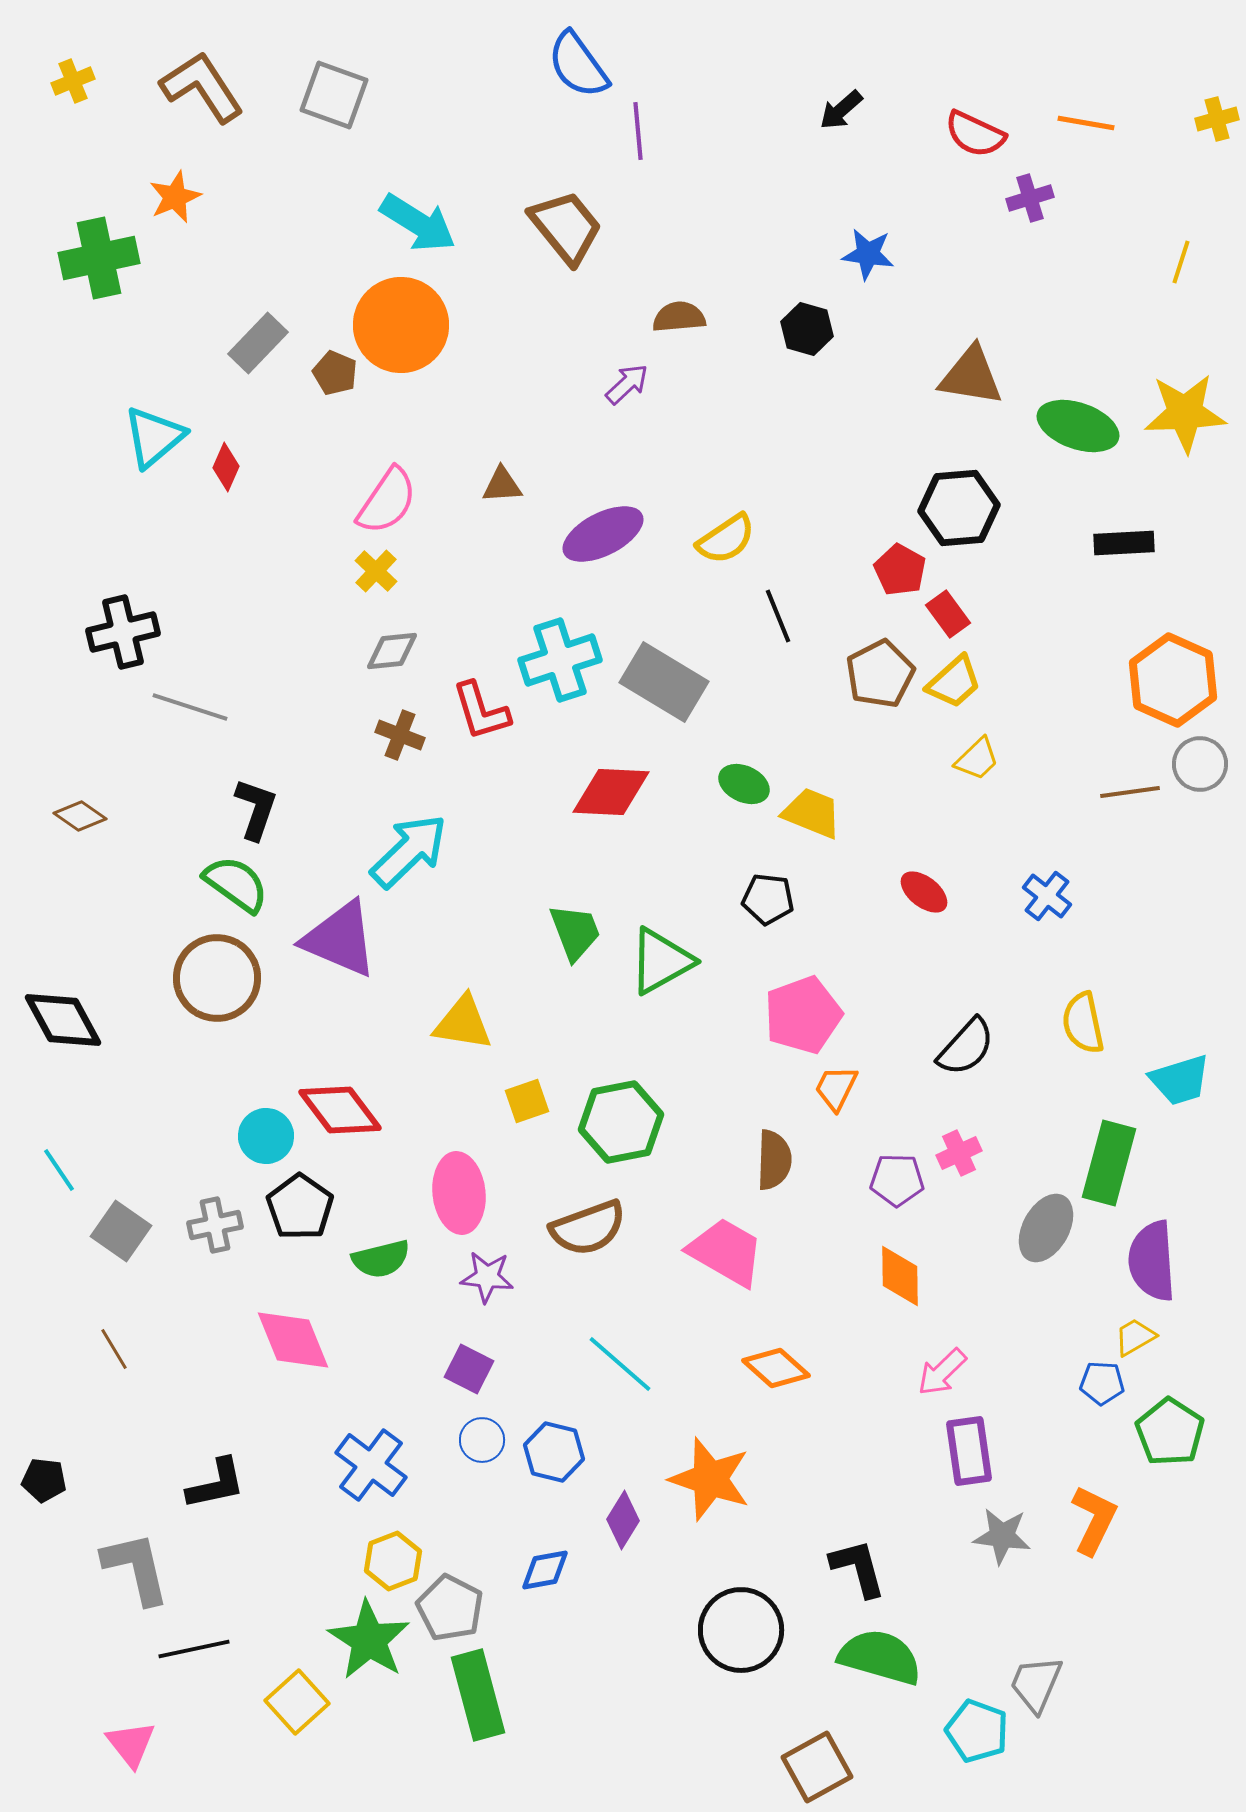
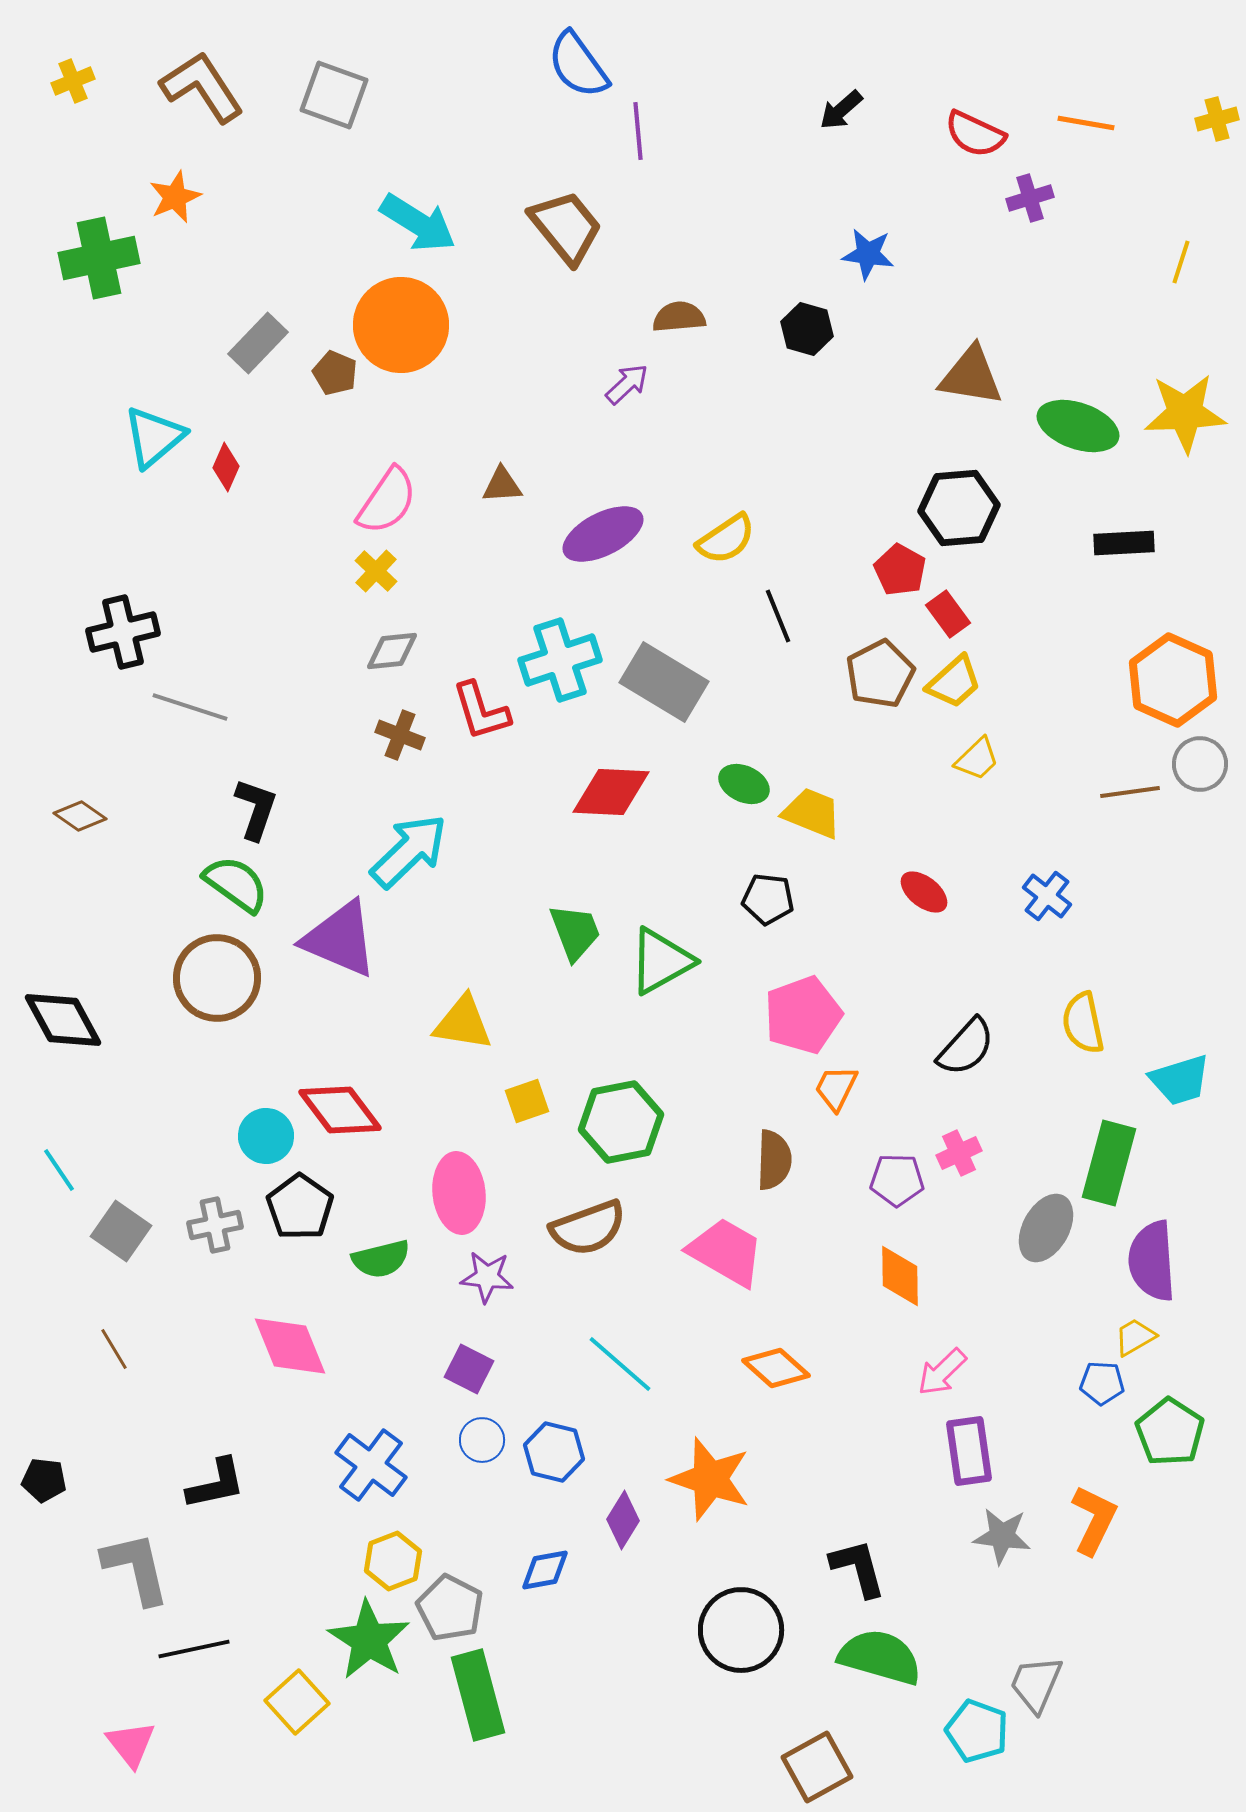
pink diamond at (293, 1340): moved 3 px left, 6 px down
